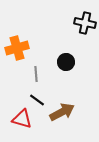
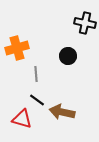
black circle: moved 2 px right, 6 px up
brown arrow: rotated 140 degrees counterclockwise
